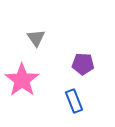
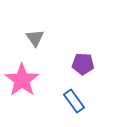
gray triangle: moved 1 px left
blue rectangle: rotated 15 degrees counterclockwise
